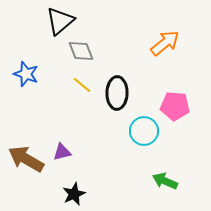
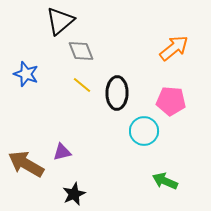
orange arrow: moved 9 px right, 5 px down
pink pentagon: moved 4 px left, 5 px up
brown arrow: moved 5 px down
